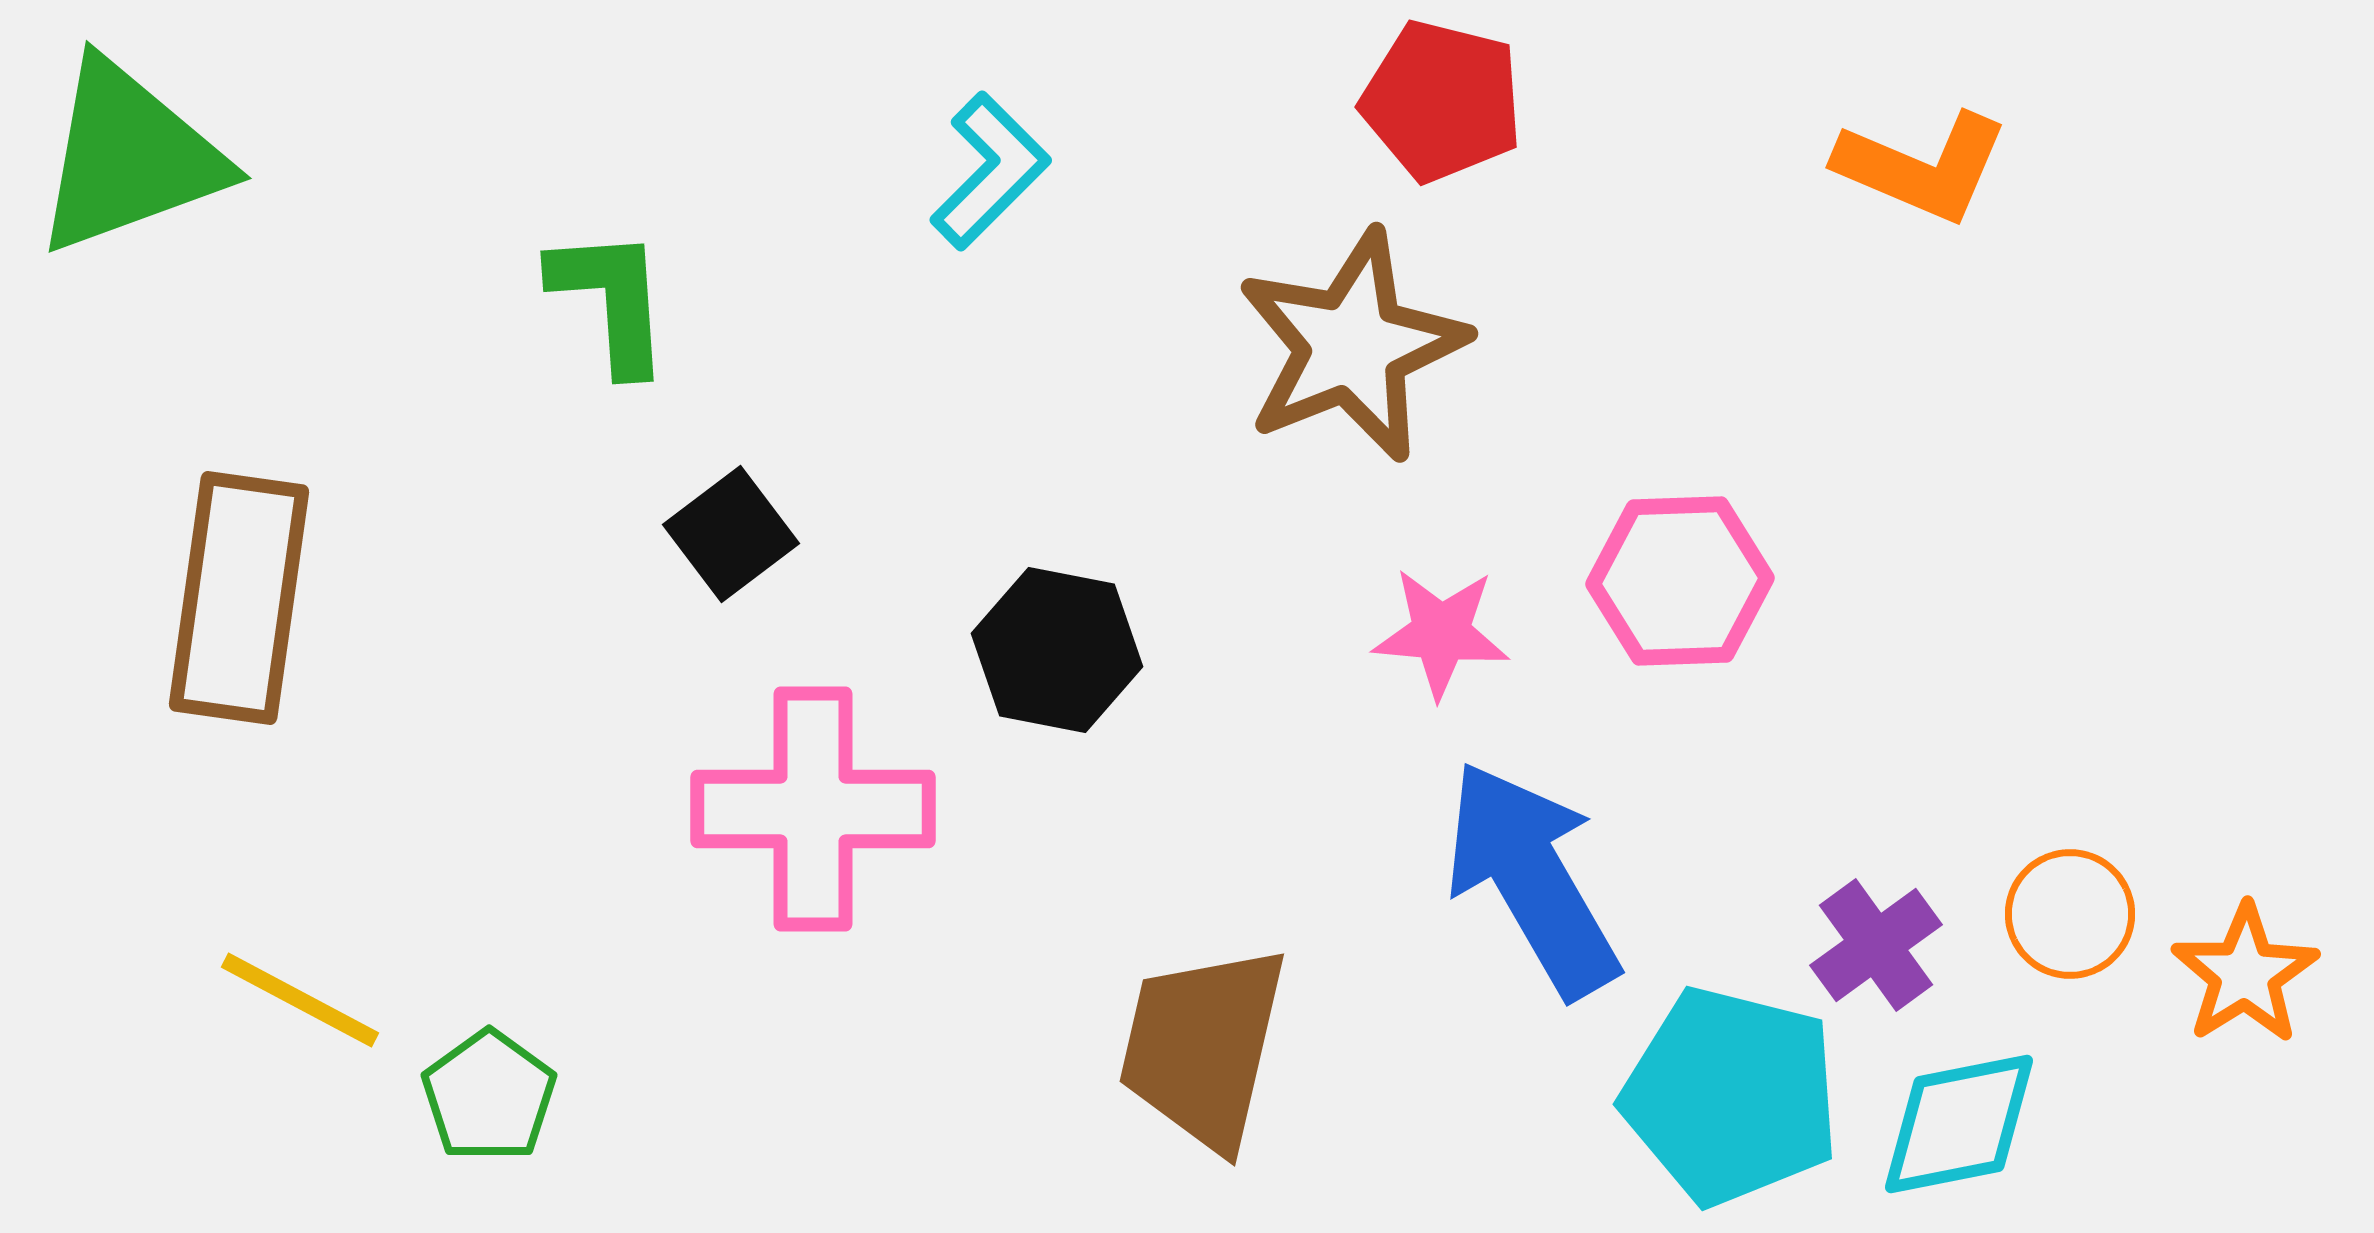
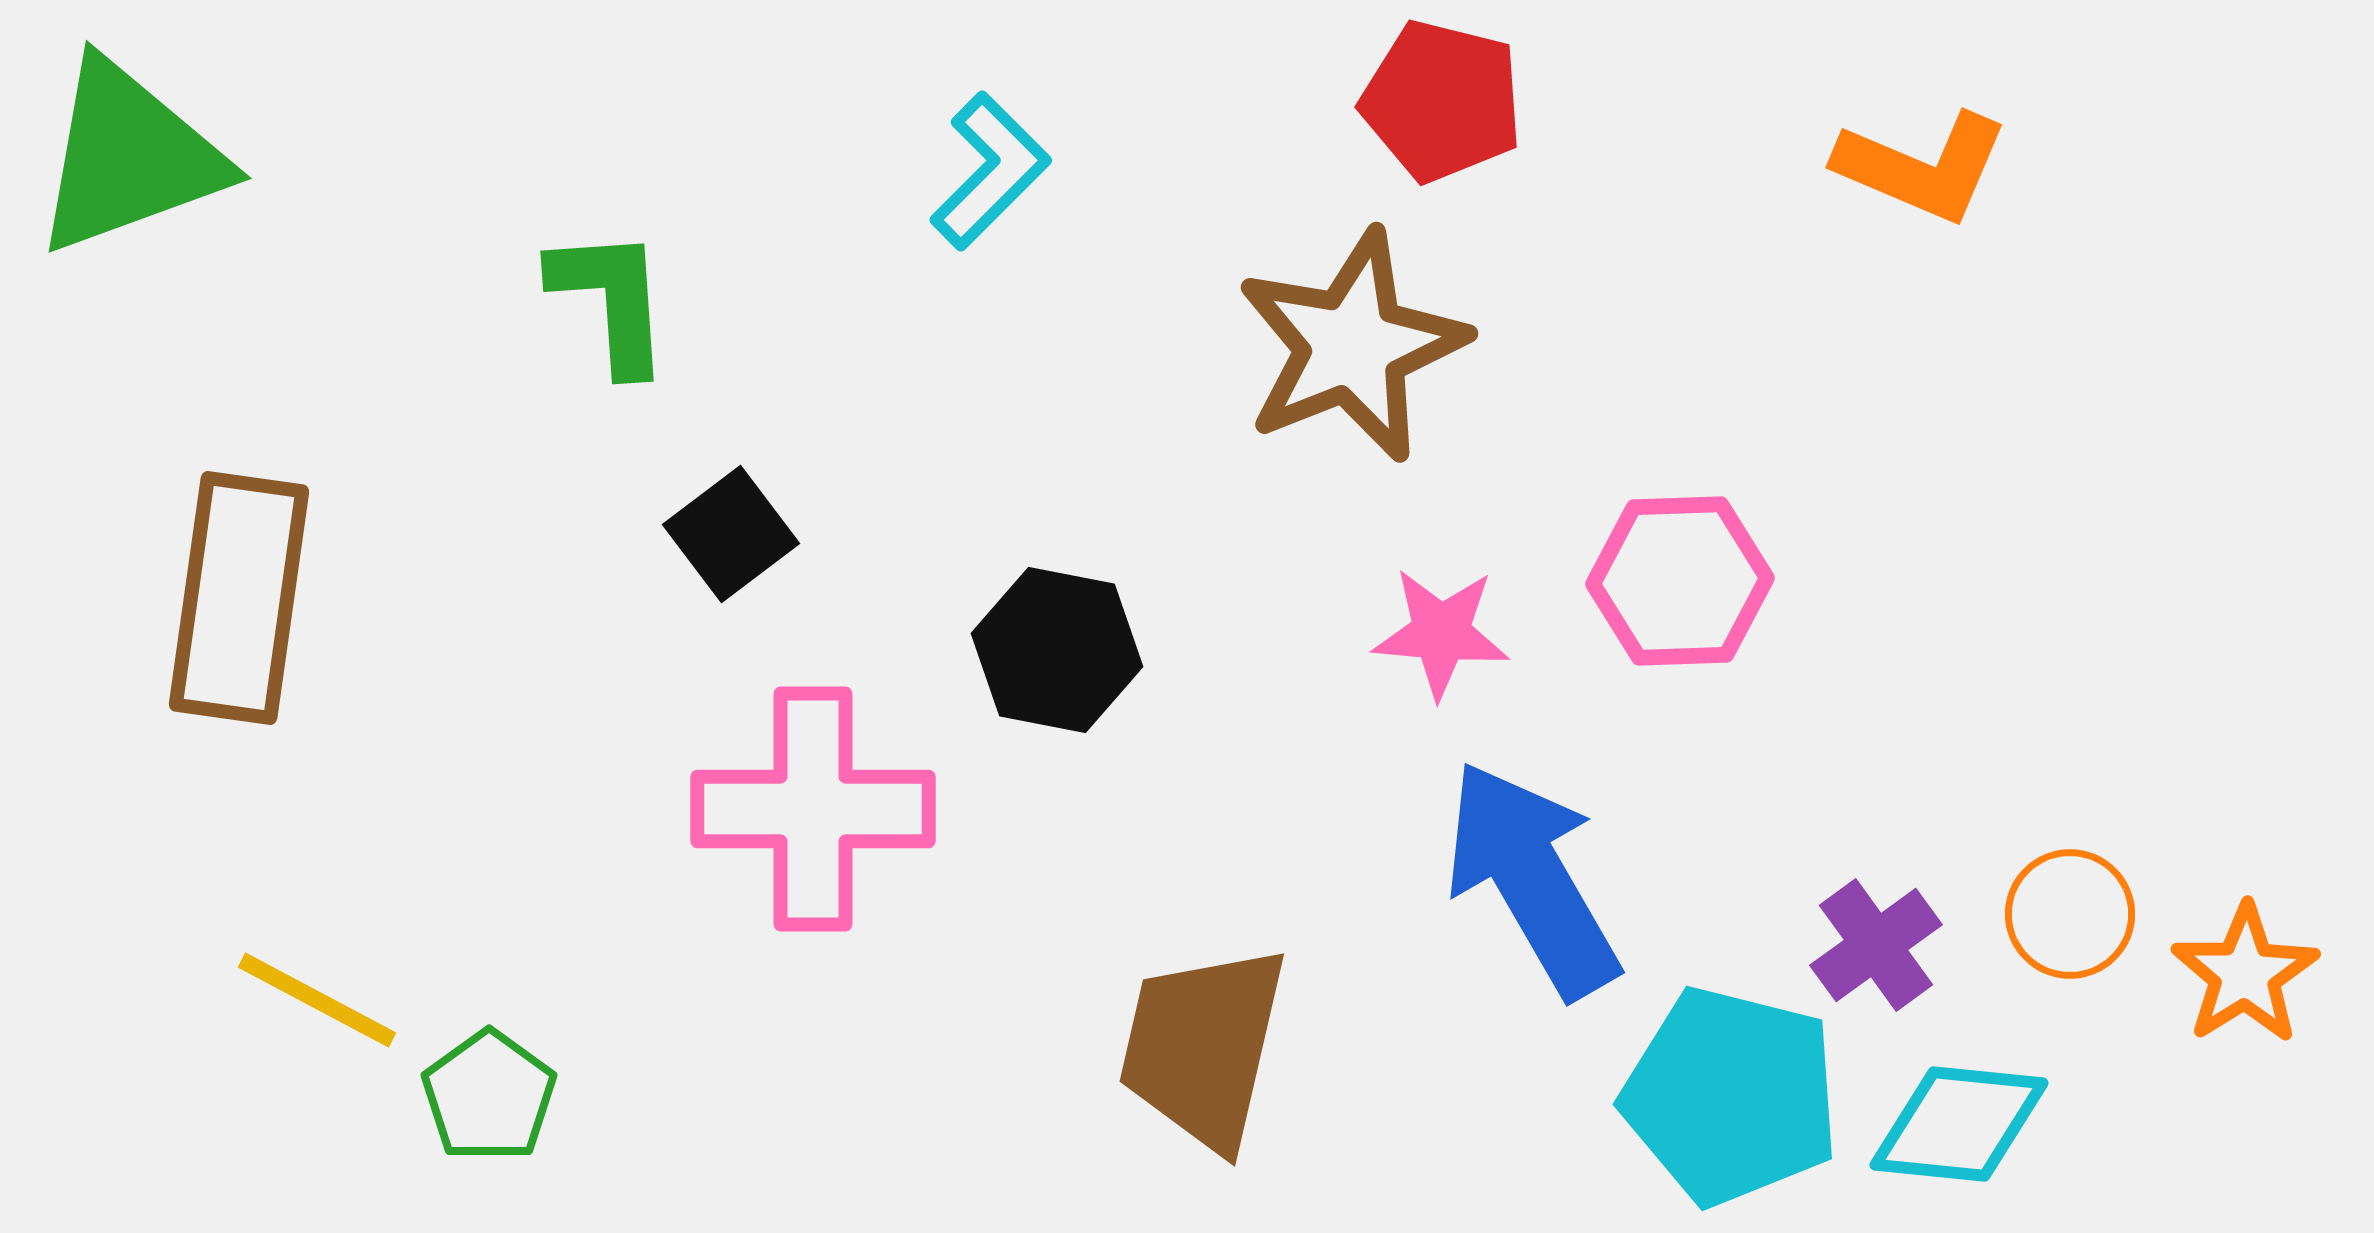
yellow line: moved 17 px right
cyan diamond: rotated 17 degrees clockwise
